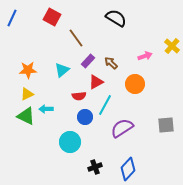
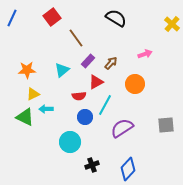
red square: rotated 24 degrees clockwise
yellow cross: moved 22 px up
pink arrow: moved 2 px up
brown arrow: rotated 88 degrees clockwise
orange star: moved 1 px left
yellow triangle: moved 6 px right
green triangle: moved 1 px left, 1 px down
black cross: moved 3 px left, 2 px up
